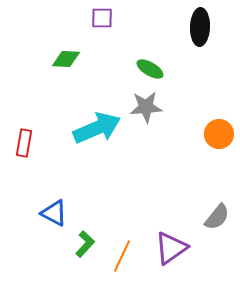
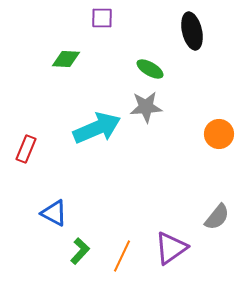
black ellipse: moved 8 px left, 4 px down; rotated 15 degrees counterclockwise
red rectangle: moved 2 px right, 6 px down; rotated 12 degrees clockwise
green L-shape: moved 5 px left, 7 px down
